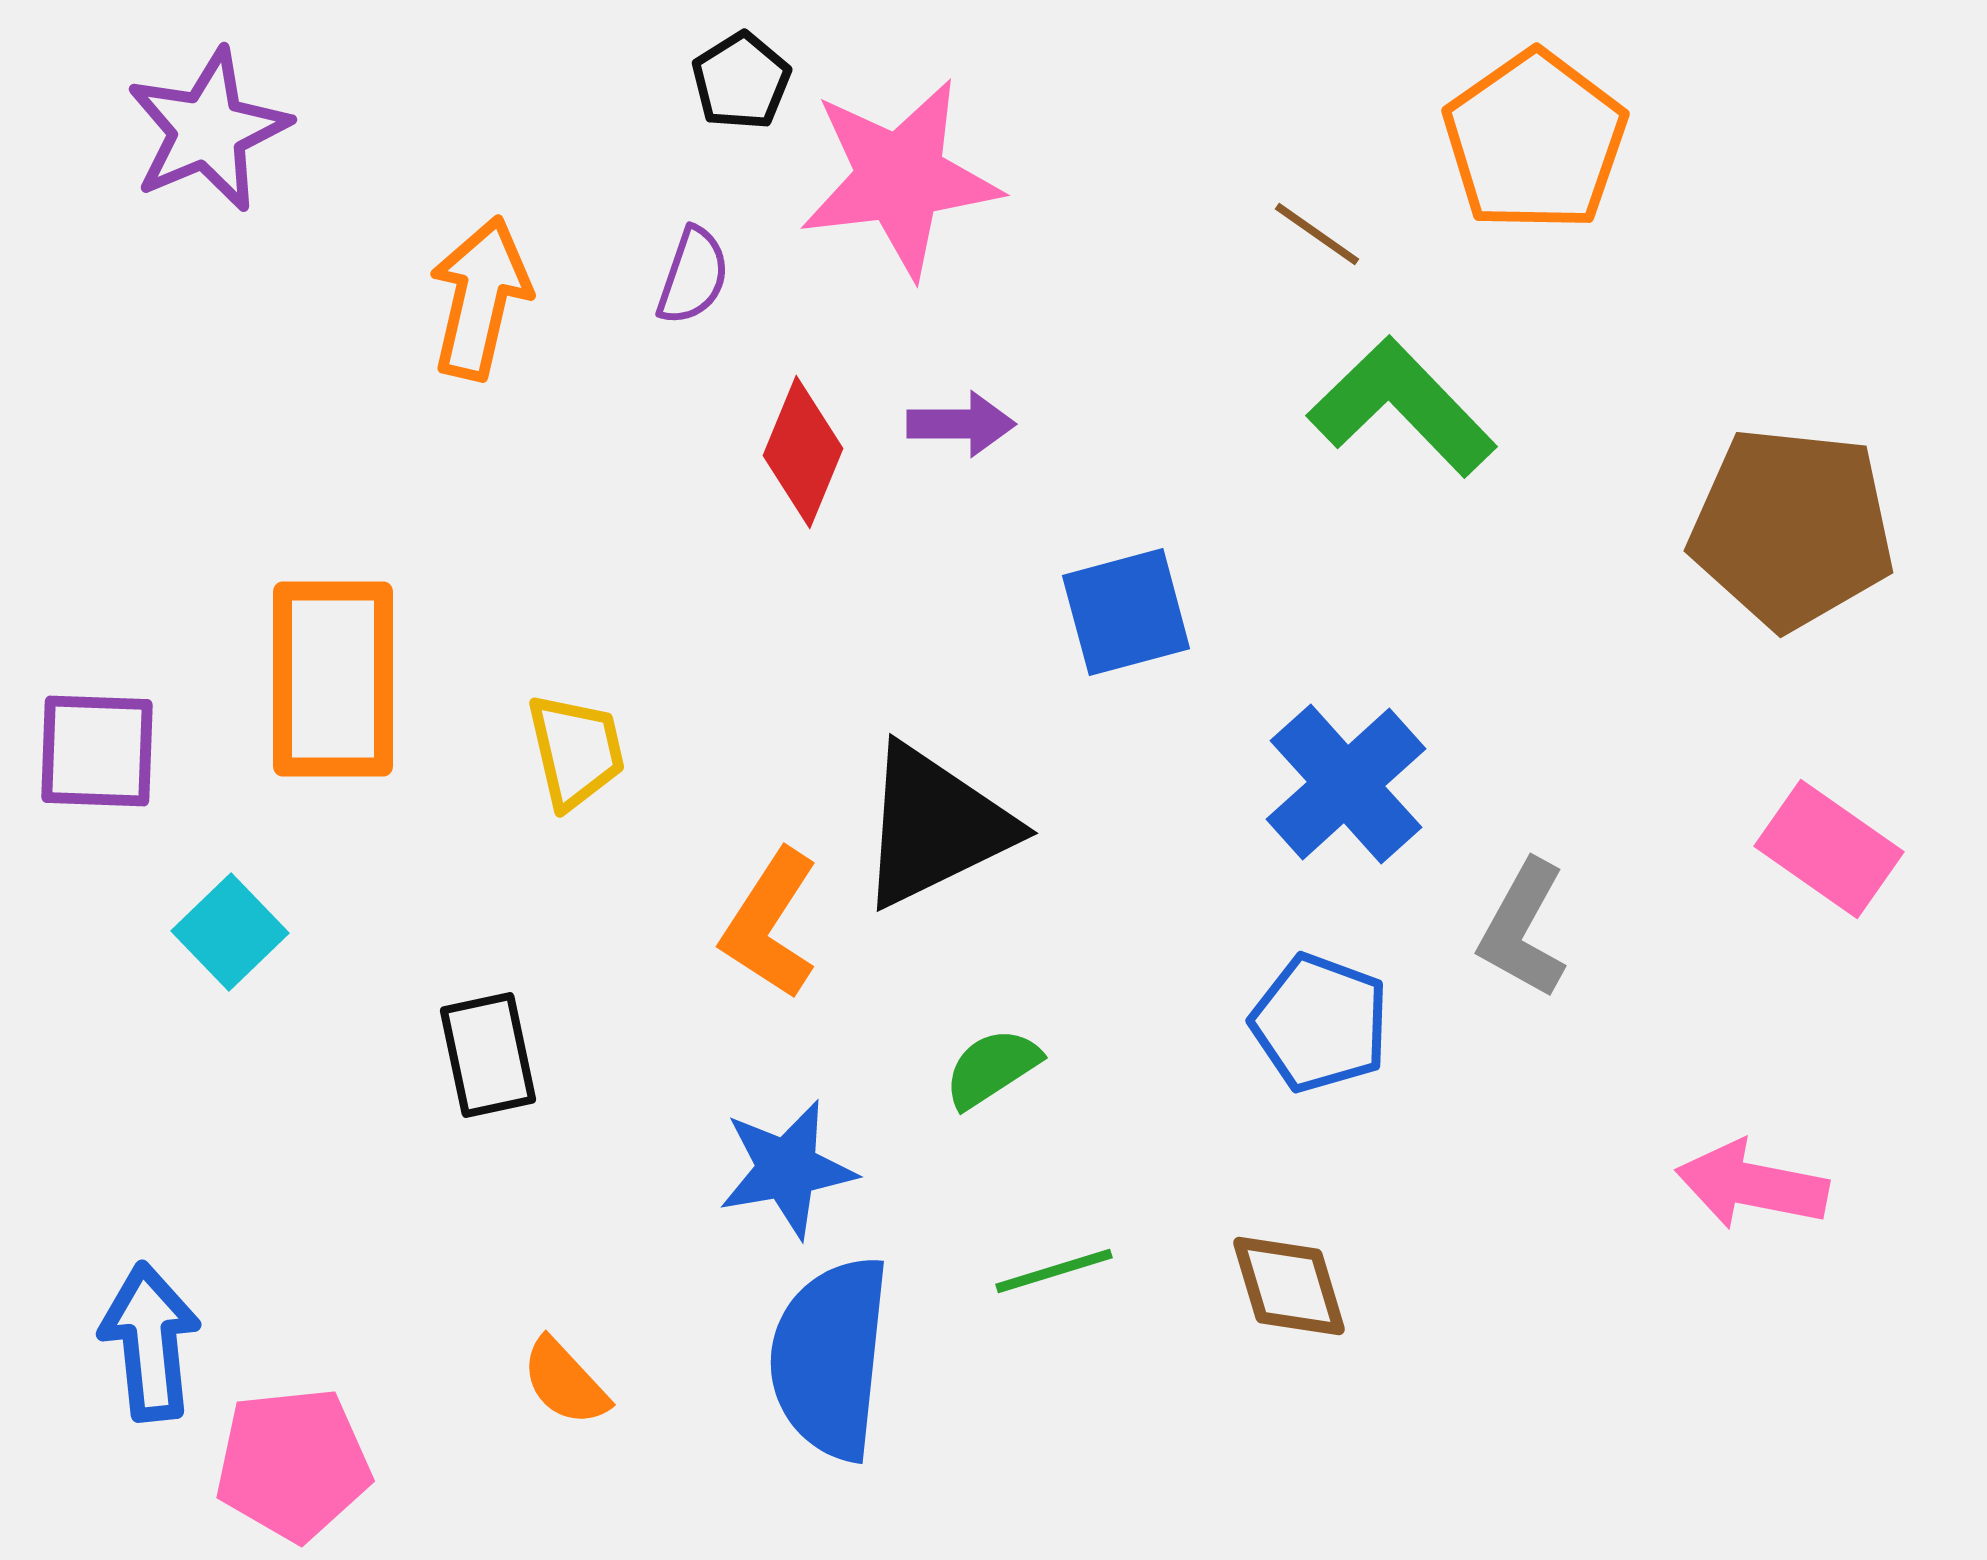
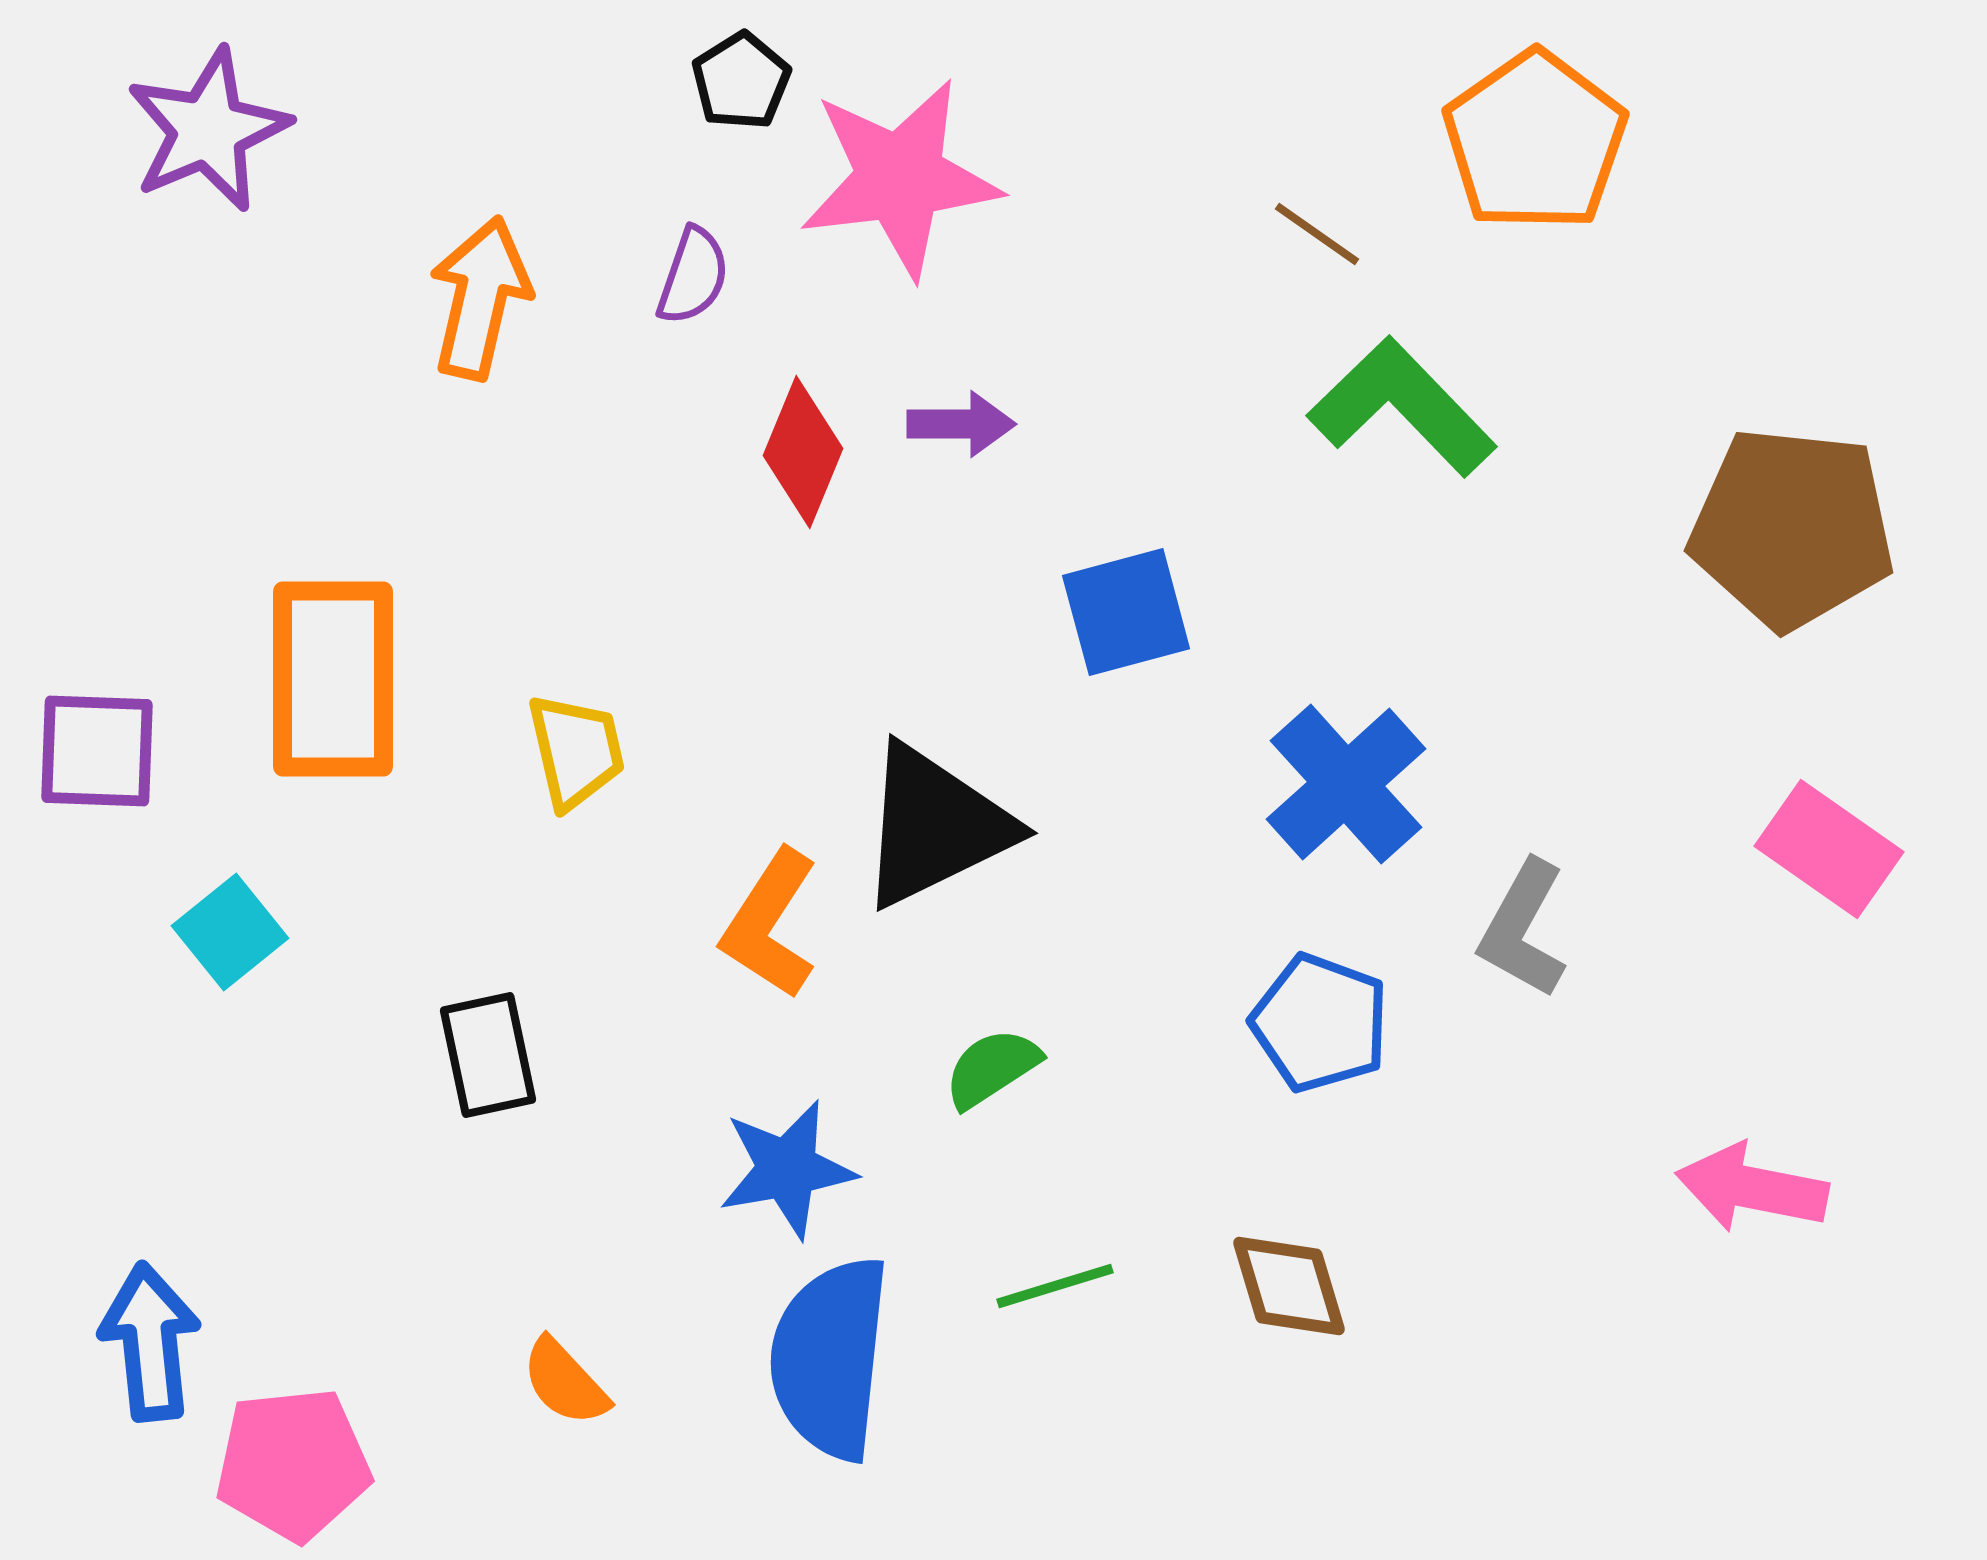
cyan square: rotated 5 degrees clockwise
pink arrow: moved 3 px down
green line: moved 1 px right, 15 px down
